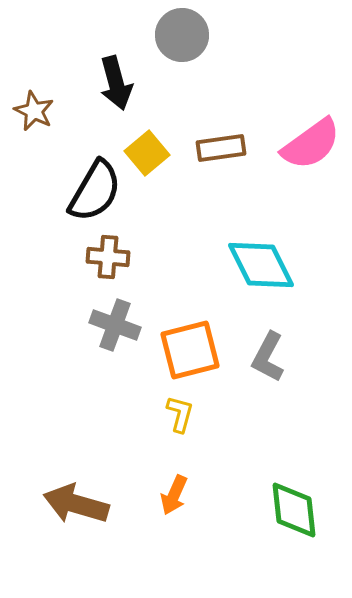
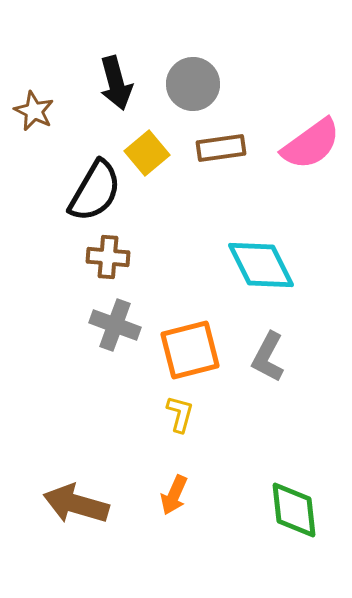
gray circle: moved 11 px right, 49 px down
